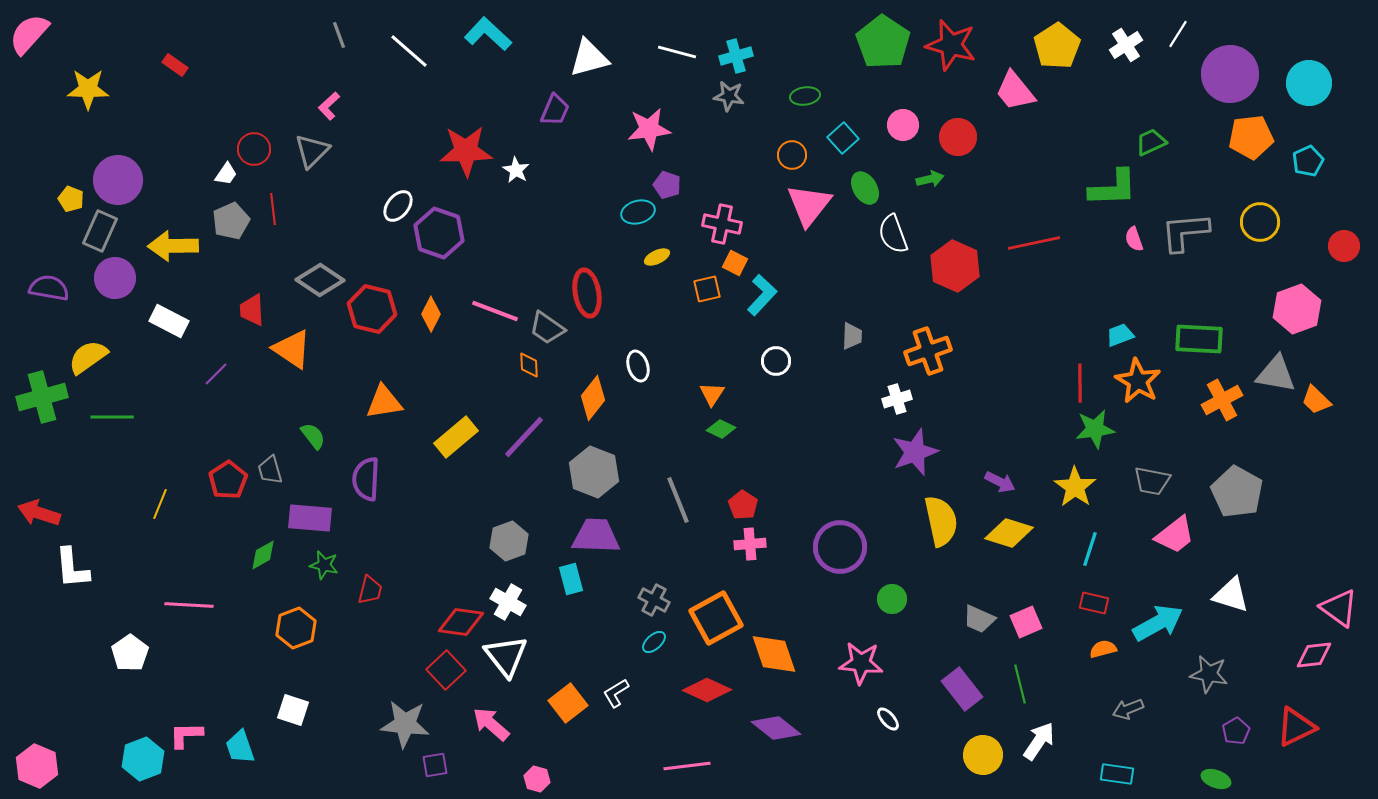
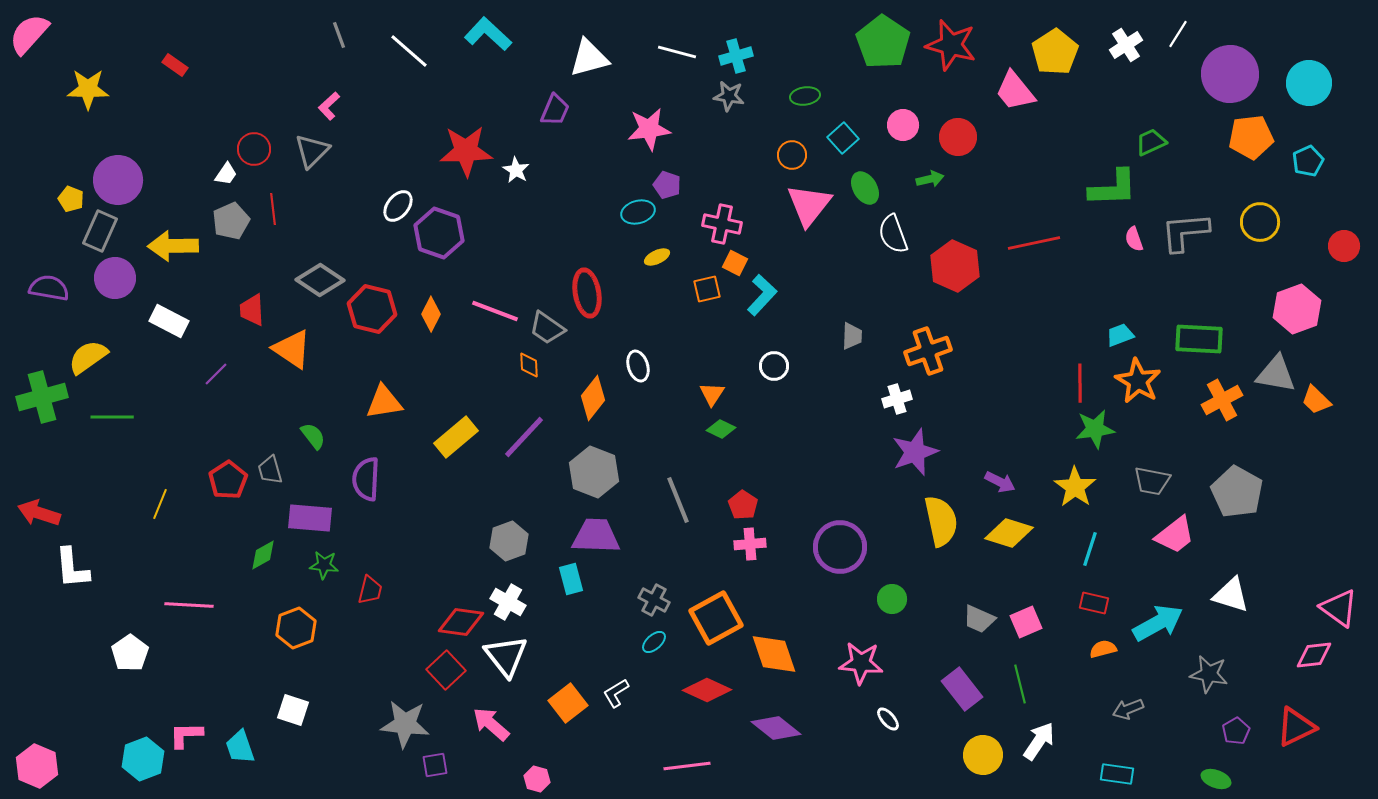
yellow pentagon at (1057, 46): moved 2 px left, 6 px down
white circle at (776, 361): moved 2 px left, 5 px down
green star at (324, 565): rotated 8 degrees counterclockwise
